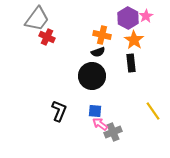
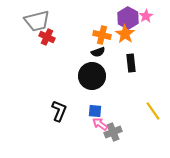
gray trapezoid: moved 2 px down; rotated 40 degrees clockwise
orange star: moved 9 px left, 6 px up
